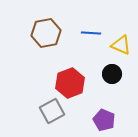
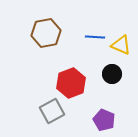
blue line: moved 4 px right, 4 px down
red hexagon: moved 1 px right
